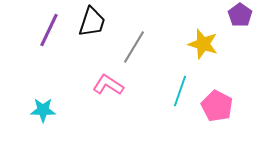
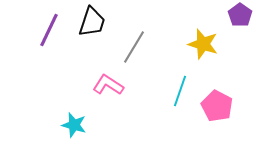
cyan star: moved 31 px right, 15 px down; rotated 15 degrees clockwise
